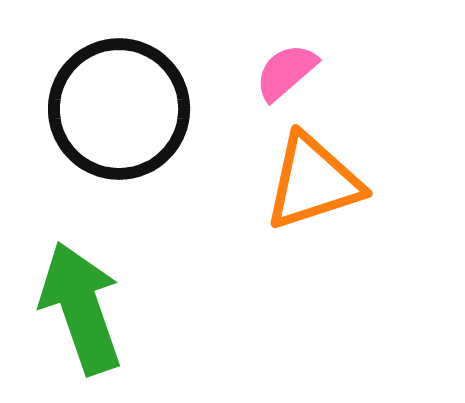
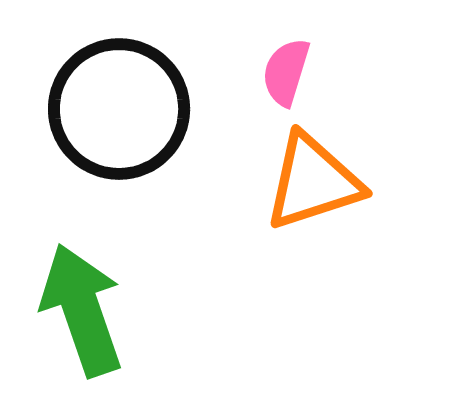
pink semicircle: rotated 32 degrees counterclockwise
green arrow: moved 1 px right, 2 px down
